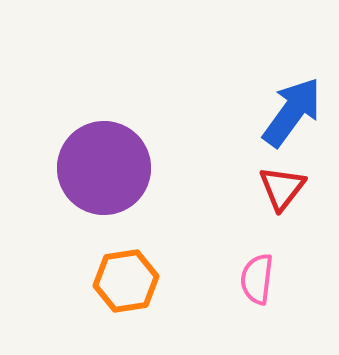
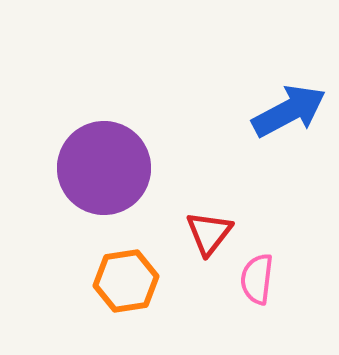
blue arrow: moved 3 px left, 1 px up; rotated 26 degrees clockwise
red triangle: moved 73 px left, 45 px down
